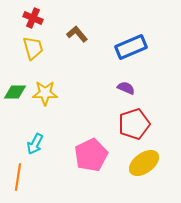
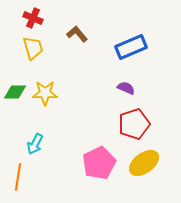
pink pentagon: moved 8 px right, 8 px down
